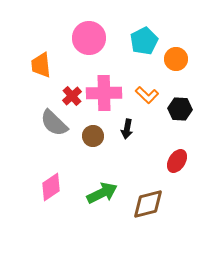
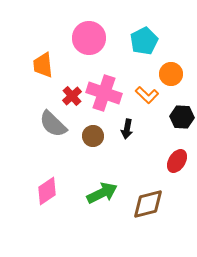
orange circle: moved 5 px left, 15 px down
orange trapezoid: moved 2 px right
pink cross: rotated 20 degrees clockwise
black hexagon: moved 2 px right, 8 px down
gray semicircle: moved 1 px left, 1 px down
pink diamond: moved 4 px left, 4 px down
